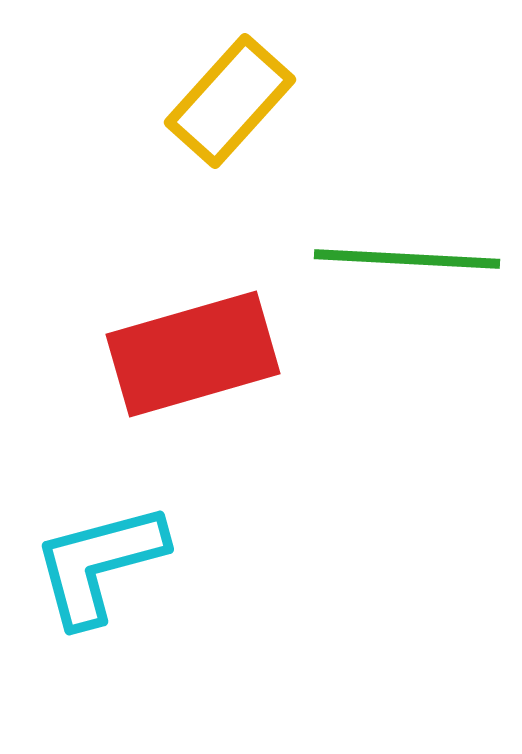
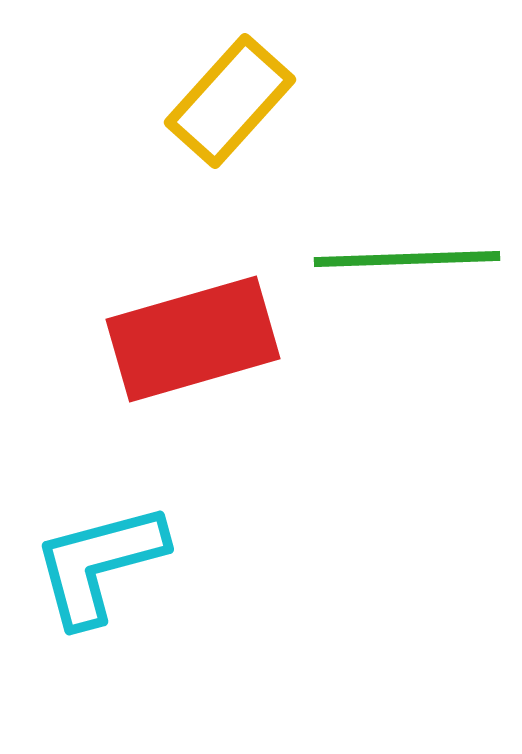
green line: rotated 5 degrees counterclockwise
red rectangle: moved 15 px up
